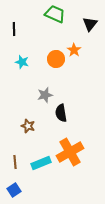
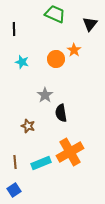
gray star: rotated 21 degrees counterclockwise
